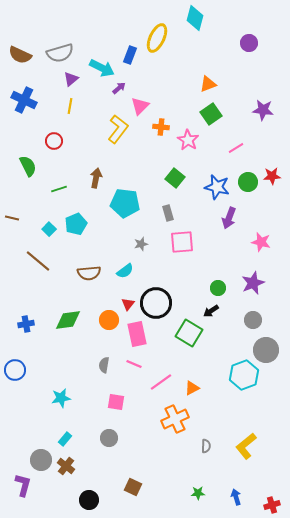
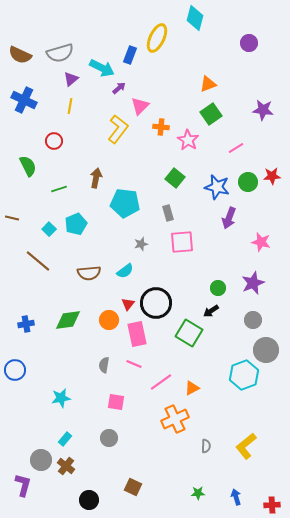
red cross at (272, 505): rotated 14 degrees clockwise
